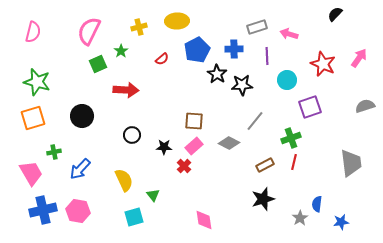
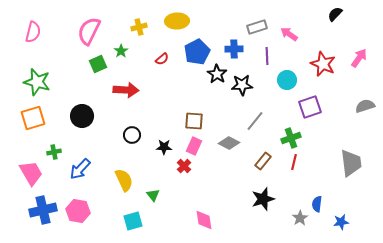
pink arrow at (289, 34): rotated 18 degrees clockwise
blue pentagon at (197, 50): moved 2 px down
pink rectangle at (194, 146): rotated 24 degrees counterclockwise
brown rectangle at (265, 165): moved 2 px left, 4 px up; rotated 24 degrees counterclockwise
cyan square at (134, 217): moved 1 px left, 4 px down
